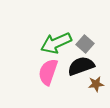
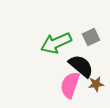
gray square: moved 6 px right, 7 px up; rotated 24 degrees clockwise
black semicircle: rotated 60 degrees clockwise
pink semicircle: moved 22 px right, 13 px down
